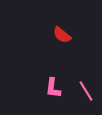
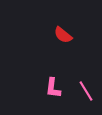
red semicircle: moved 1 px right
